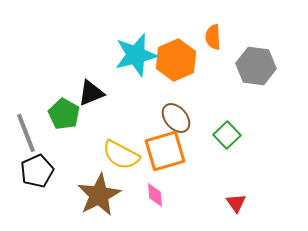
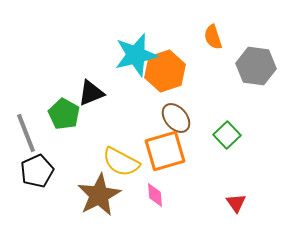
orange semicircle: rotated 15 degrees counterclockwise
orange hexagon: moved 11 px left, 11 px down; rotated 6 degrees clockwise
yellow semicircle: moved 7 px down
